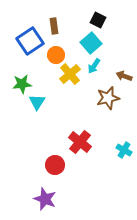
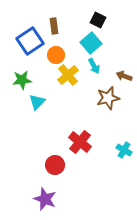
cyan arrow: rotated 63 degrees counterclockwise
yellow cross: moved 2 px left, 1 px down
green star: moved 4 px up
cyan triangle: rotated 12 degrees clockwise
